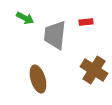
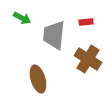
green arrow: moved 3 px left
gray trapezoid: moved 1 px left
brown cross: moved 6 px left, 11 px up
